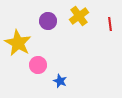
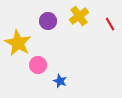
red line: rotated 24 degrees counterclockwise
